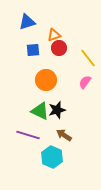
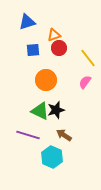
black star: moved 1 px left
